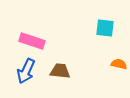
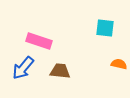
pink rectangle: moved 7 px right
blue arrow: moved 3 px left, 3 px up; rotated 15 degrees clockwise
